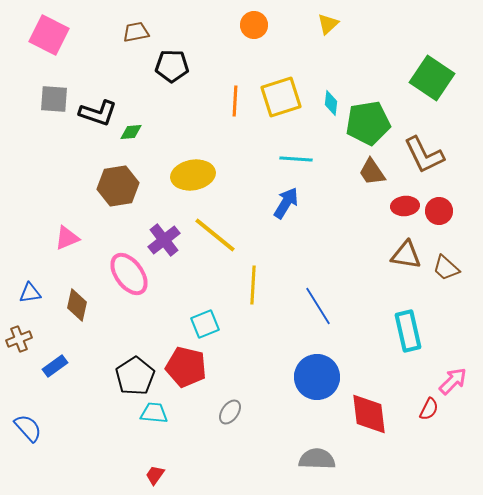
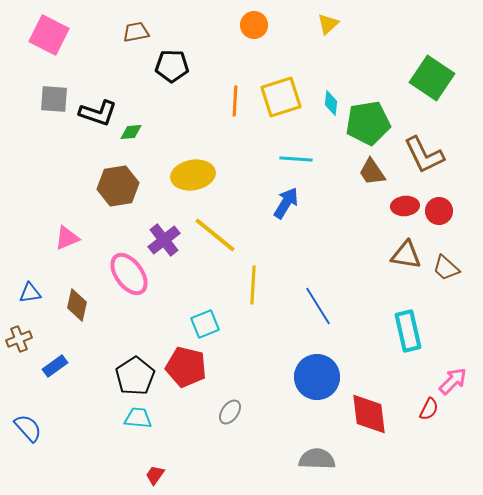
cyan trapezoid at (154, 413): moved 16 px left, 5 px down
